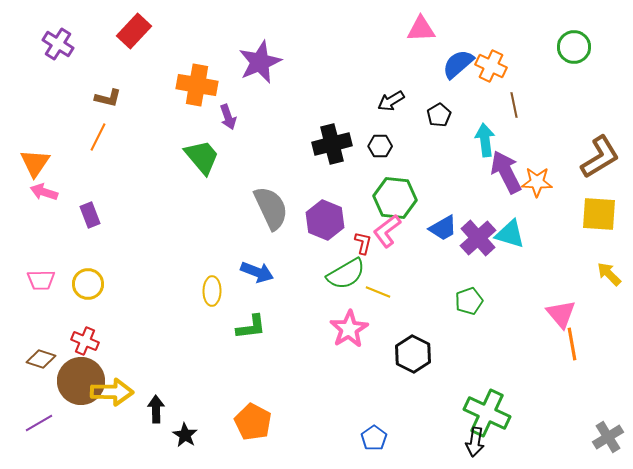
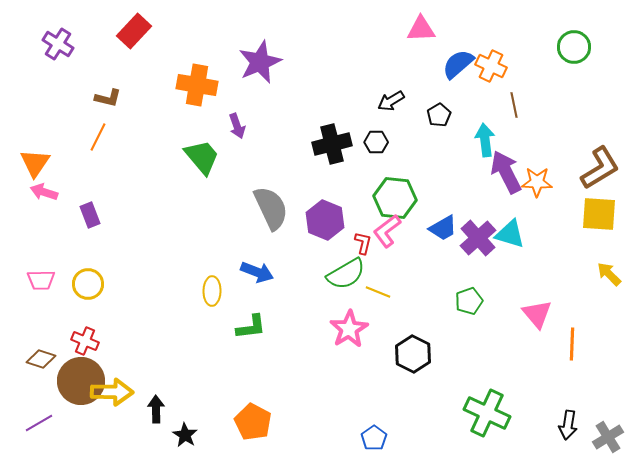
purple arrow at (228, 117): moved 9 px right, 9 px down
black hexagon at (380, 146): moved 4 px left, 4 px up
brown L-shape at (600, 157): moved 11 px down
pink triangle at (561, 314): moved 24 px left
orange line at (572, 344): rotated 12 degrees clockwise
black arrow at (475, 442): moved 93 px right, 17 px up
